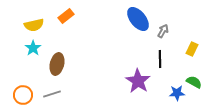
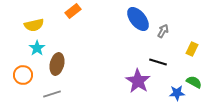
orange rectangle: moved 7 px right, 5 px up
cyan star: moved 4 px right
black line: moved 2 px left, 3 px down; rotated 72 degrees counterclockwise
orange circle: moved 20 px up
